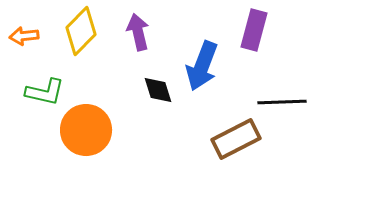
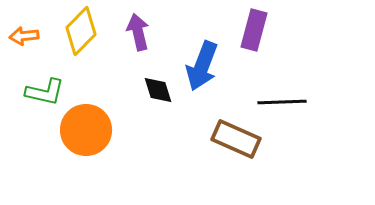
brown rectangle: rotated 51 degrees clockwise
